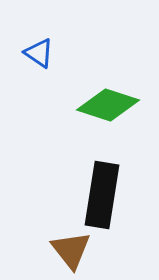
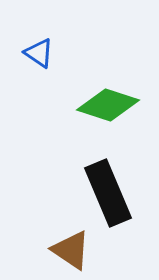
black rectangle: moved 6 px right, 2 px up; rotated 32 degrees counterclockwise
brown triangle: rotated 18 degrees counterclockwise
